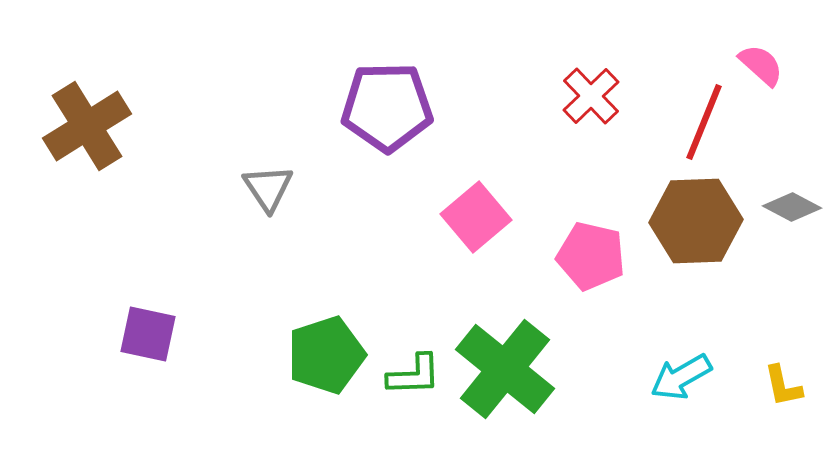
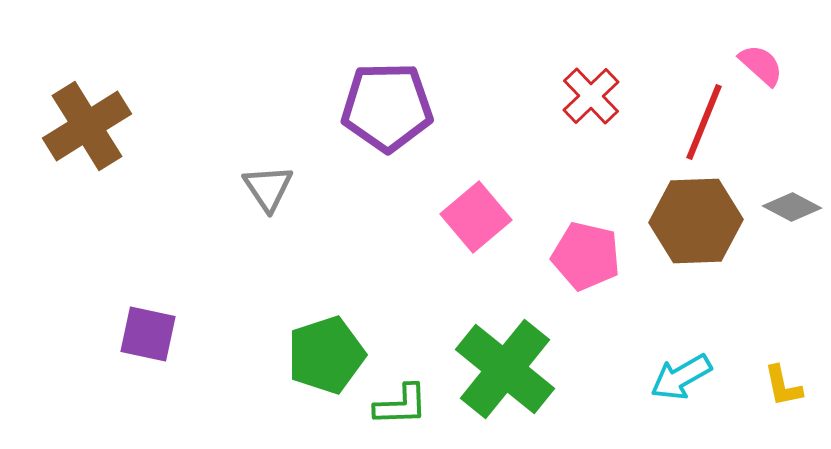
pink pentagon: moved 5 px left
green L-shape: moved 13 px left, 30 px down
